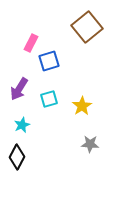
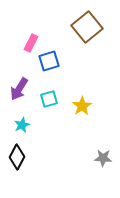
gray star: moved 13 px right, 14 px down
